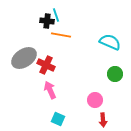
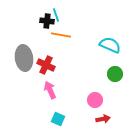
cyan semicircle: moved 3 px down
gray ellipse: rotated 65 degrees counterclockwise
red arrow: moved 1 px up; rotated 96 degrees counterclockwise
